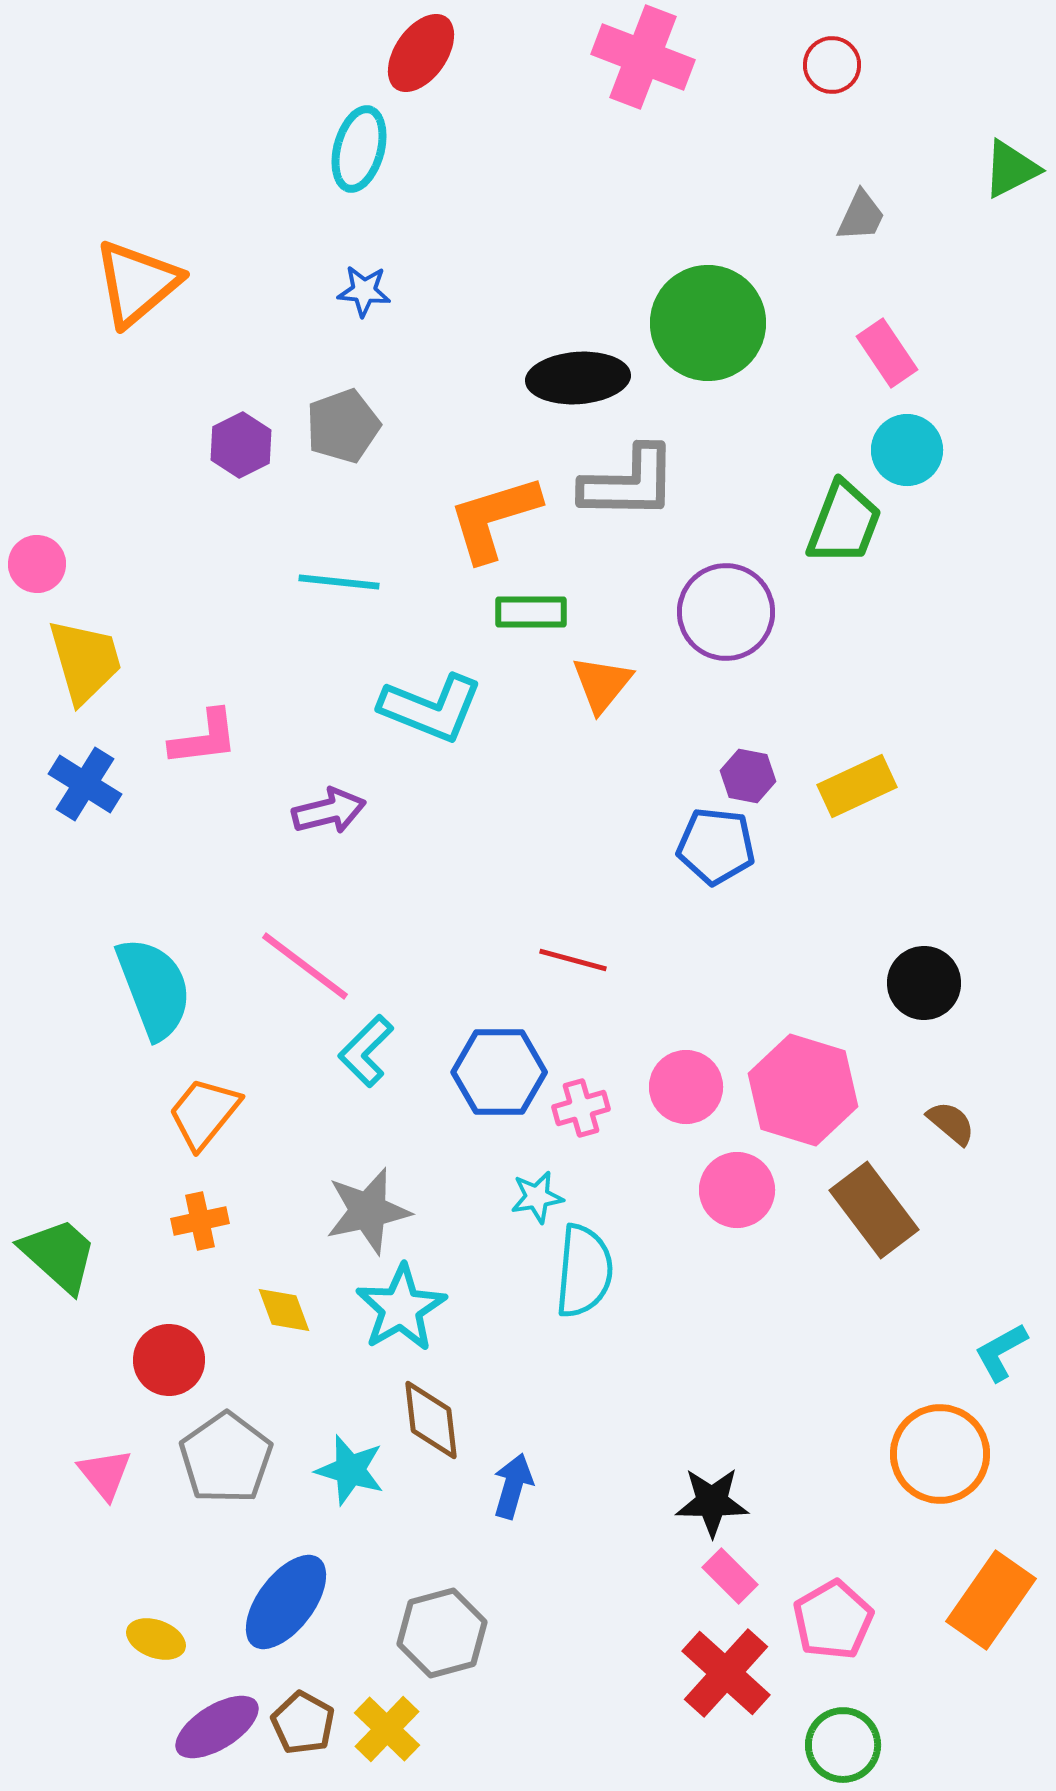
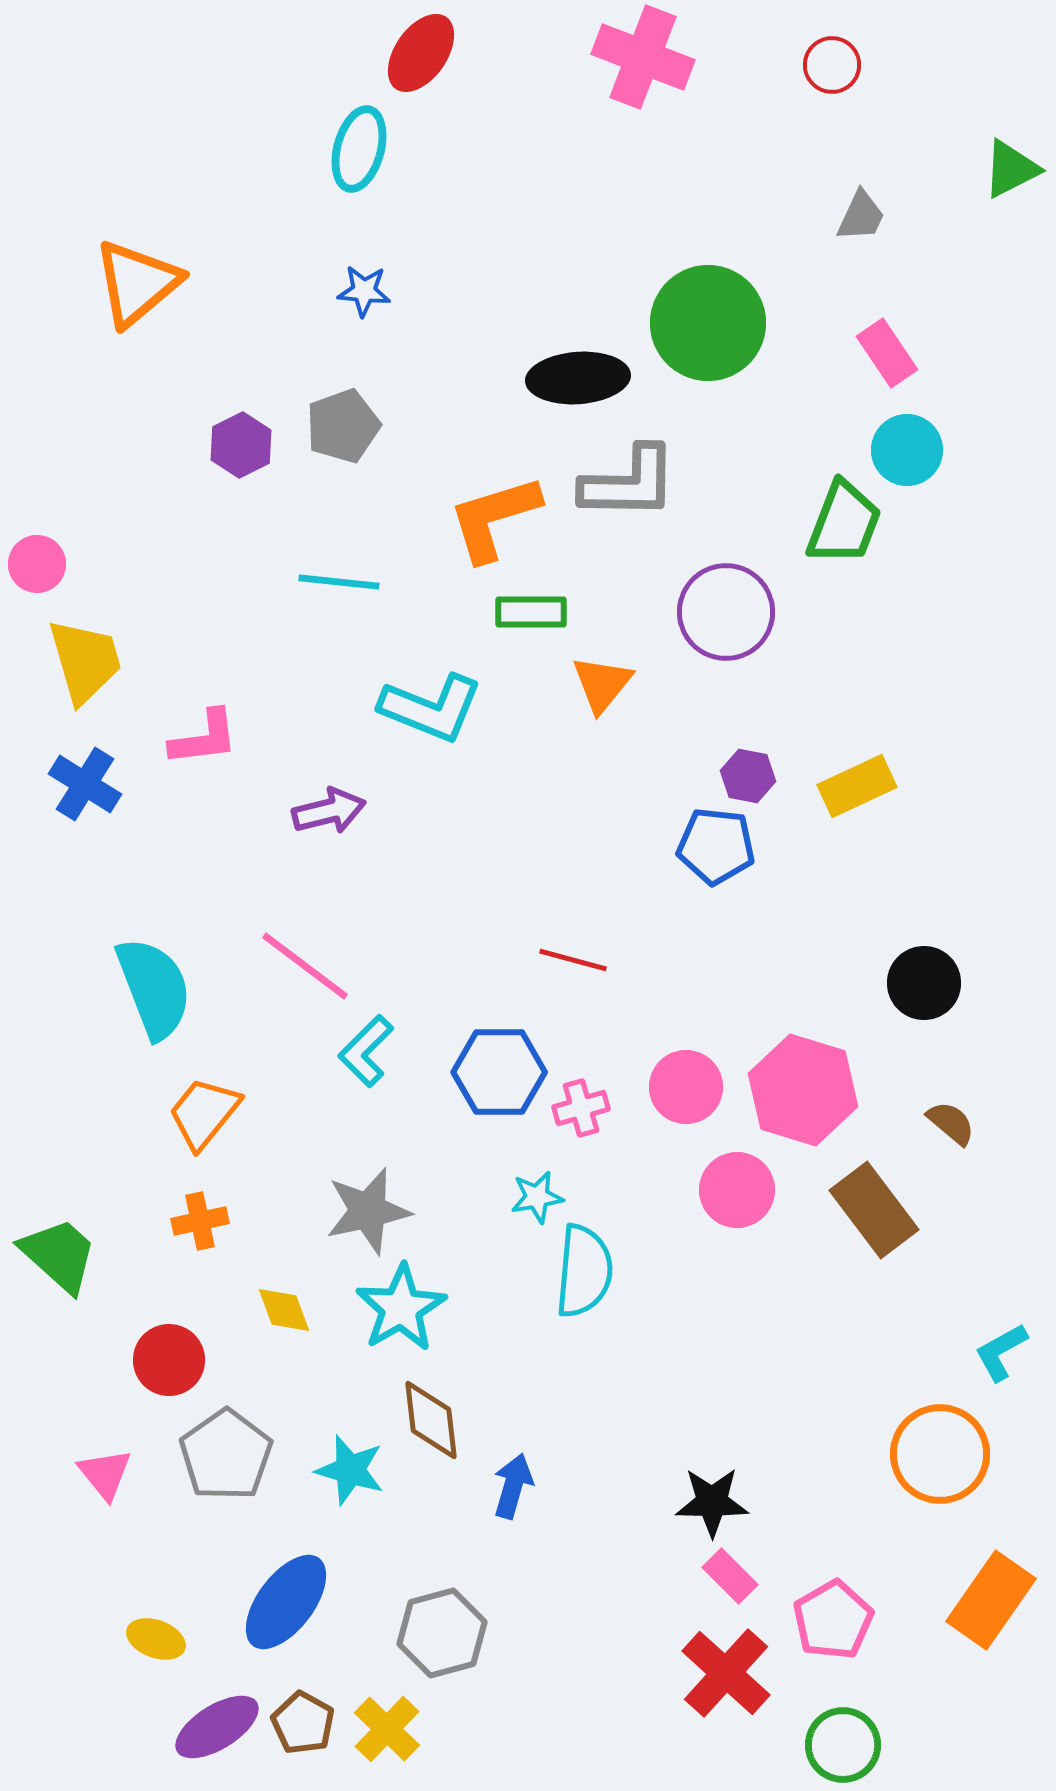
gray pentagon at (226, 1458): moved 3 px up
